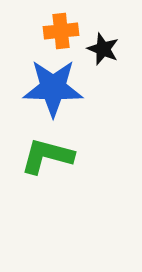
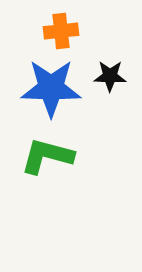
black star: moved 7 px right, 27 px down; rotated 20 degrees counterclockwise
blue star: moved 2 px left
